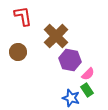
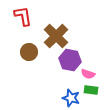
brown circle: moved 11 px right
pink semicircle: rotated 64 degrees clockwise
green rectangle: moved 4 px right; rotated 48 degrees counterclockwise
